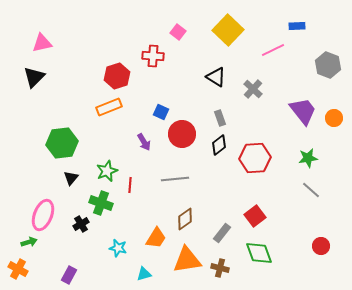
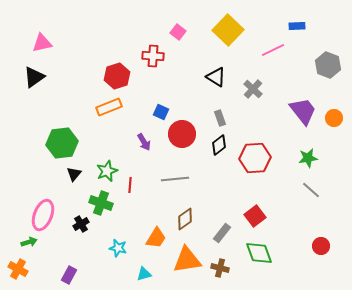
black triangle at (34, 77): rotated 10 degrees clockwise
black triangle at (71, 178): moved 3 px right, 4 px up
